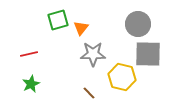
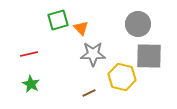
orange triangle: rotated 21 degrees counterclockwise
gray square: moved 1 px right, 2 px down
green star: rotated 18 degrees counterclockwise
brown line: rotated 72 degrees counterclockwise
